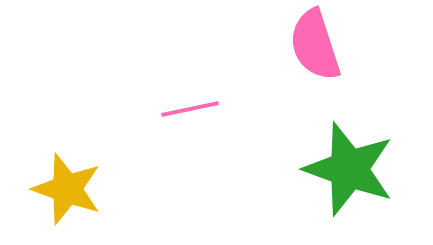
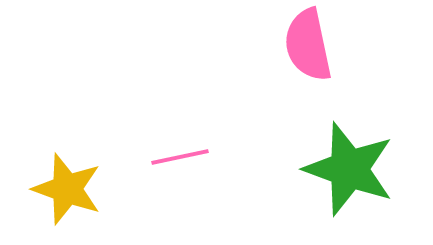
pink semicircle: moved 7 px left; rotated 6 degrees clockwise
pink line: moved 10 px left, 48 px down
